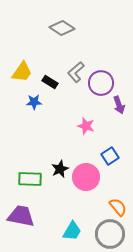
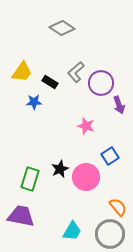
green rectangle: rotated 75 degrees counterclockwise
